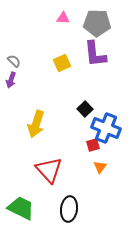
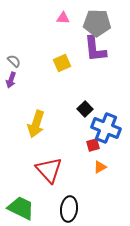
purple L-shape: moved 5 px up
orange triangle: rotated 24 degrees clockwise
